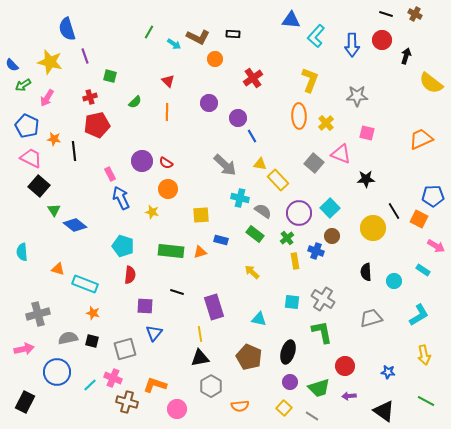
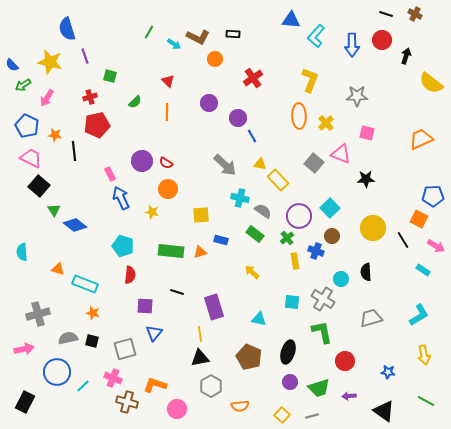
orange star at (54, 139): moved 1 px right, 4 px up
black line at (394, 211): moved 9 px right, 29 px down
purple circle at (299, 213): moved 3 px down
cyan circle at (394, 281): moved 53 px left, 2 px up
red circle at (345, 366): moved 5 px up
cyan line at (90, 385): moved 7 px left, 1 px down
yellow square at (284, 408): moved 2 px left, 7 px down
gray line at (312, 416): rotated 48 degrees counterclockwise
